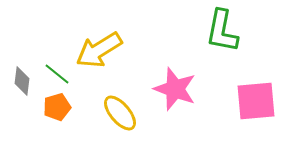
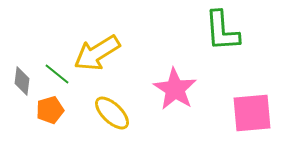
green L-shape: rotated 15 degrees counterclockwise
yellow arrow: moved 2 px left, 3 px down
pink star: rotated 12 degrees clockwise
pink square: moved 4 px left, 12 px down
orange pentagon: moved 7 px left, 3 px down
yellow ellipse: moved 8 px left; rotated 6 degrees counterclockwise
